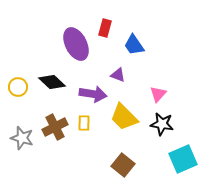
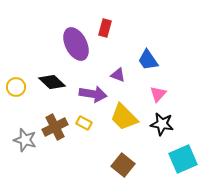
blue trapezoid: moved 14 px right, 15 px down
yellow circle: moved 2 px left
yellow rectangle: rotated 63 degrees counterclockwise
gray star: moved 3 px right, 2 px down
